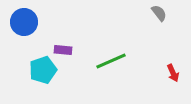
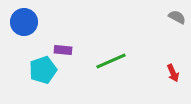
gray semicircle: moved 18 px right, 4 px down; rotated 24 degrees counterclockwise
